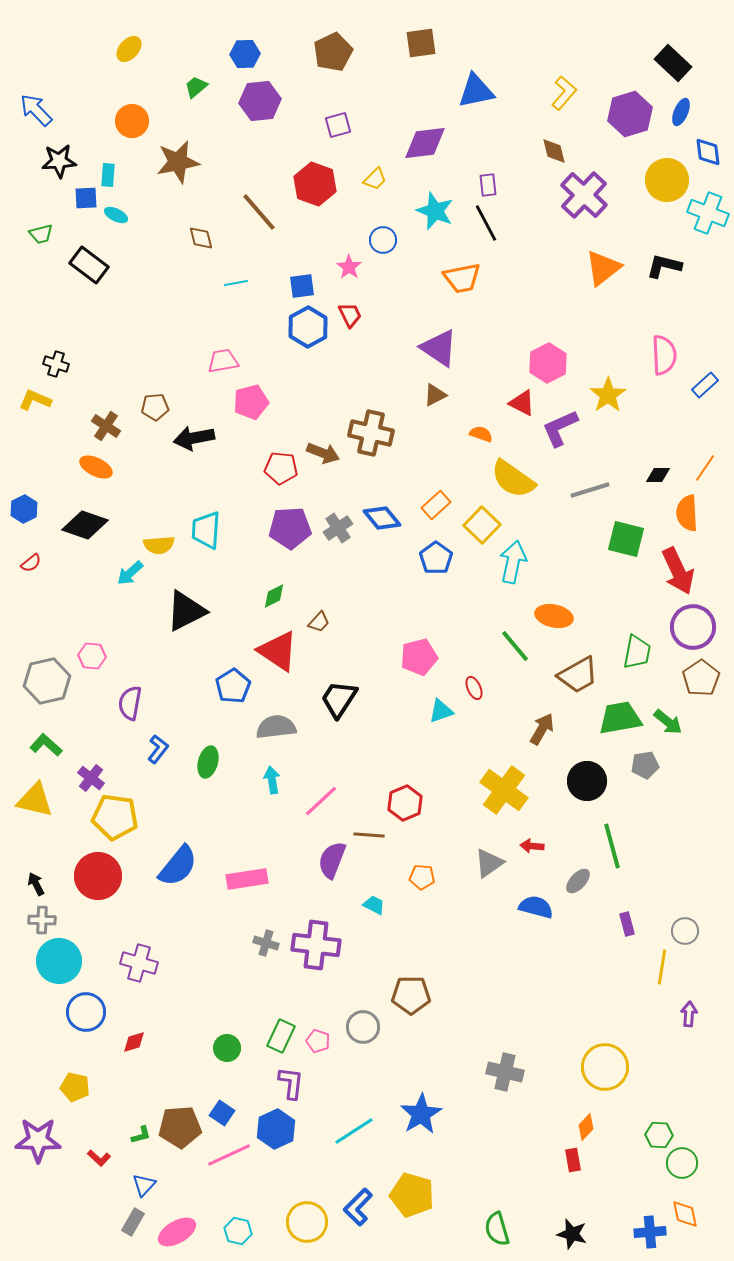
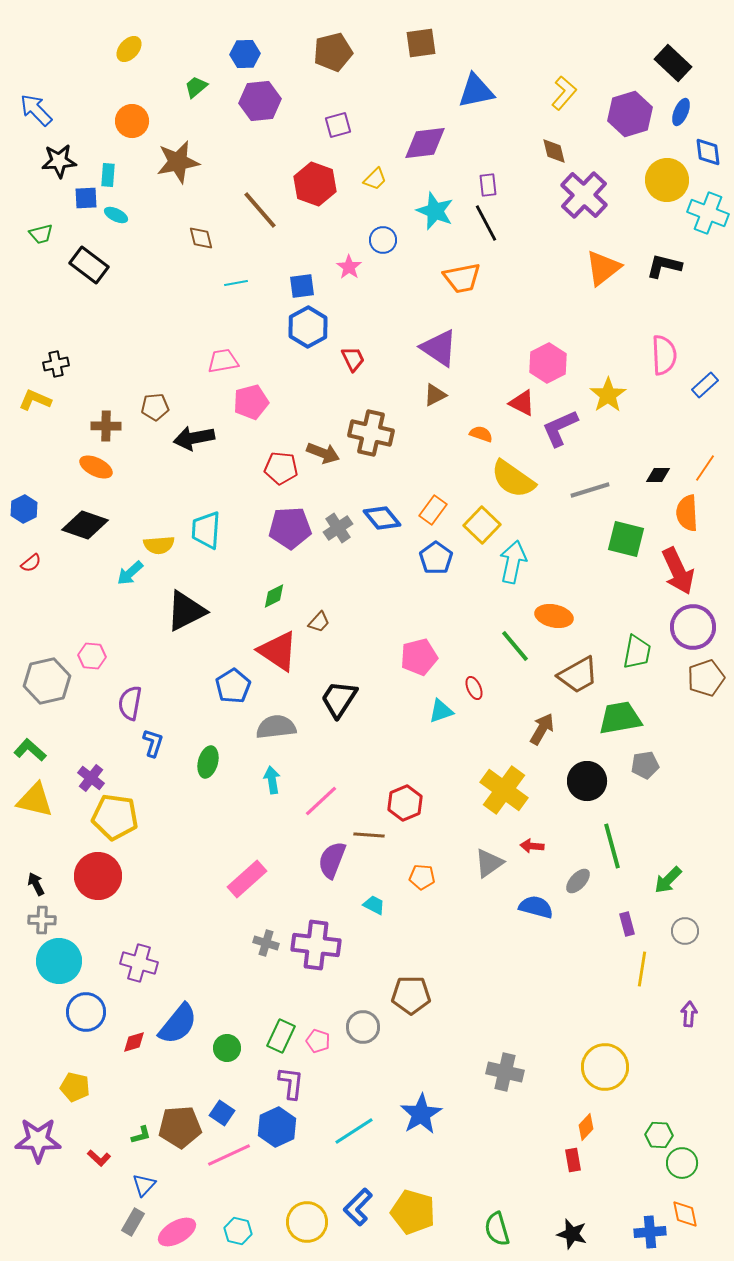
brown pentagon at (333, 52): rotated 12 degrees clockwise
brown line at (259, 212): moved 1 px right, 2 px up
red trapezoid at (350, 315): moved 3 px right, 44 px down
black cross at (56, 364): rotated 30 degrees counterclockwise
brown cross at (106, 426): rotated 32 degrees counterclockwise
orange rectangle at (436, 505): moved 3 px left, 5 px down; rotated 12 degrees counterclockwise
brown pentagon at (701, 678): moved 5 px right; rotated 15 degrees clockwise
green arrow at (668, 722): moved 158 px down; rotated 96 degrees clockwise
green L-shape at (46, 745): moved 16 px left, 5 px down
blue L-shape at (158, 749): moved 5 px left, 6 px up; rotated 20 degrees counterclockwise
blue semicircle at (178, 866): moved 158 px down
pink rectangle at (247, 879): rotated 33 degrees counterclockwise
yellow line at (662, 967): moved 20 px left, 2 px down
blue hexagon at (276, 1129): moved 1 px right, 2 px up
yellow pentagon at (412, 1195): moved 1 px right, 17 px down
